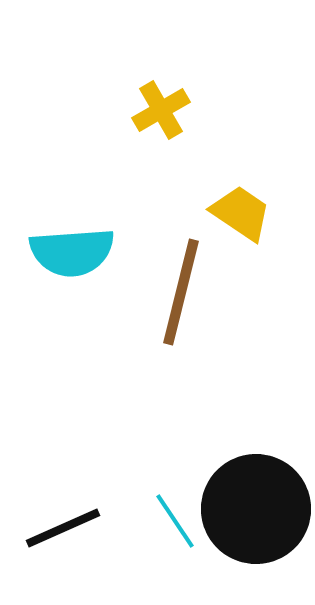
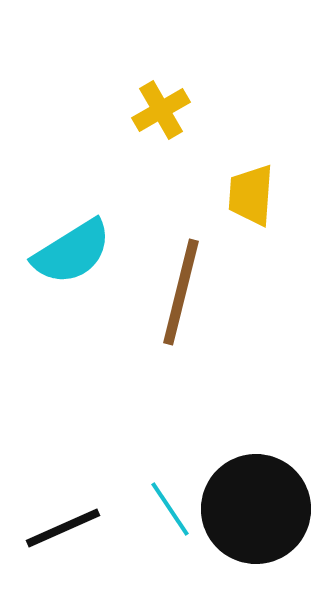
yellow trapezoid: moved 10 px right, 18 px up; rotated 120 degrees counterclockwise
cyan semicircle: rotated 28 degrees counterclockwise
cyan line: moved 5 px left, 12 px up
